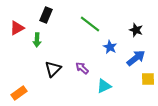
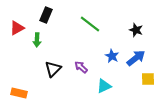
blue star: moved 2 px right, 9 px down
purple arrow: moved 1 px left, 1 px up
orange rectangle: rotated 49 degrees clockwise
